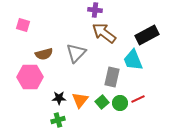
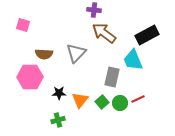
purple cross: moved 1 px left
brown semicircle: rotated 18 degrees clockwise
black star: moved 5 px up
